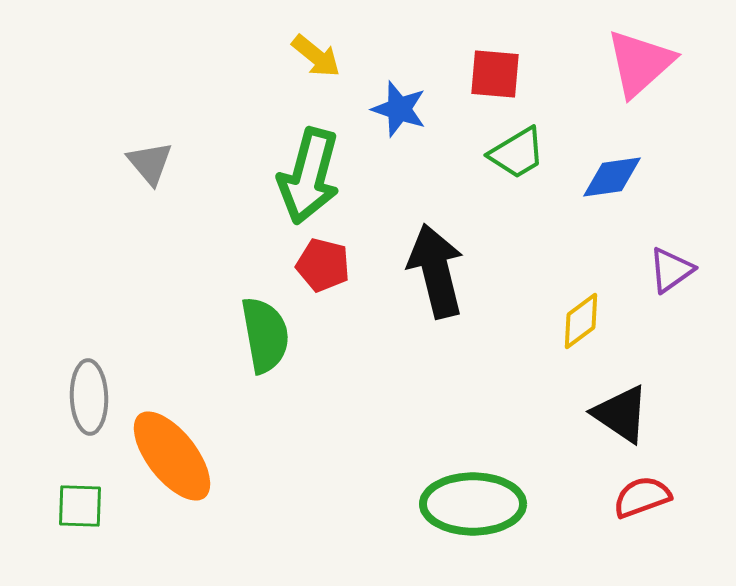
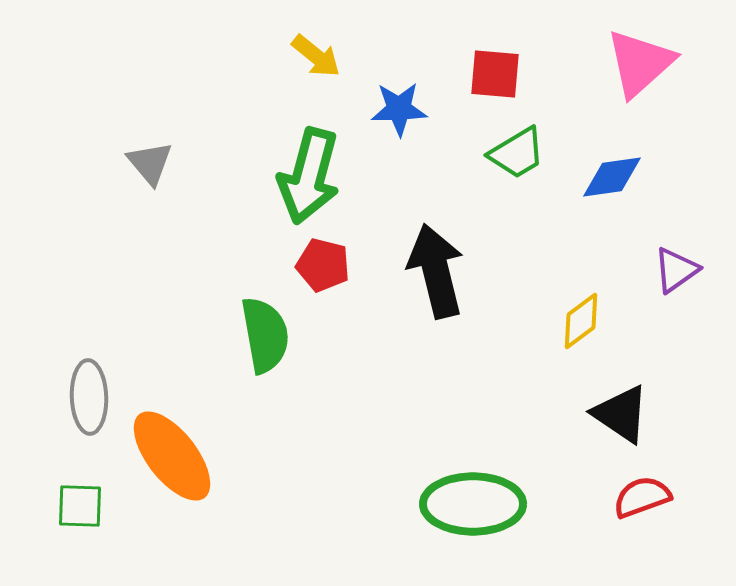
blue star: rotated 20 degrees counterclockwise
purple triangle: moved 5 px right
